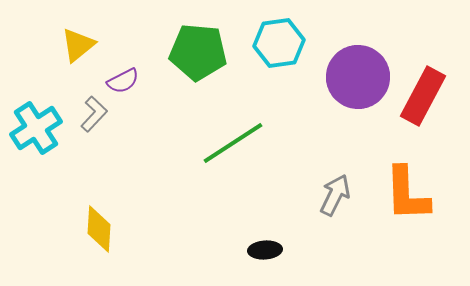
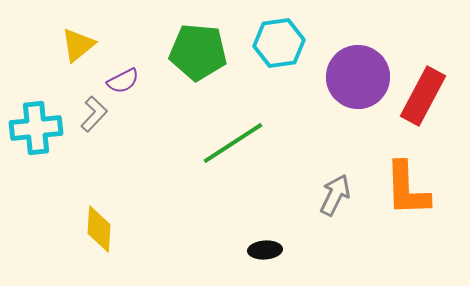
cyan cross: rotated 27 degrees clockwise
orange L-shape: moved 5 px up
